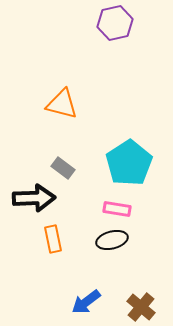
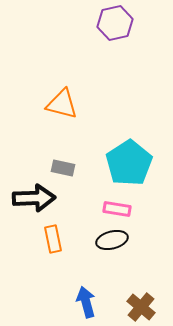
gray rectangle: rotated 25 degrees counterclockwise
blue arrow: rotated 112 degrees clockwise
